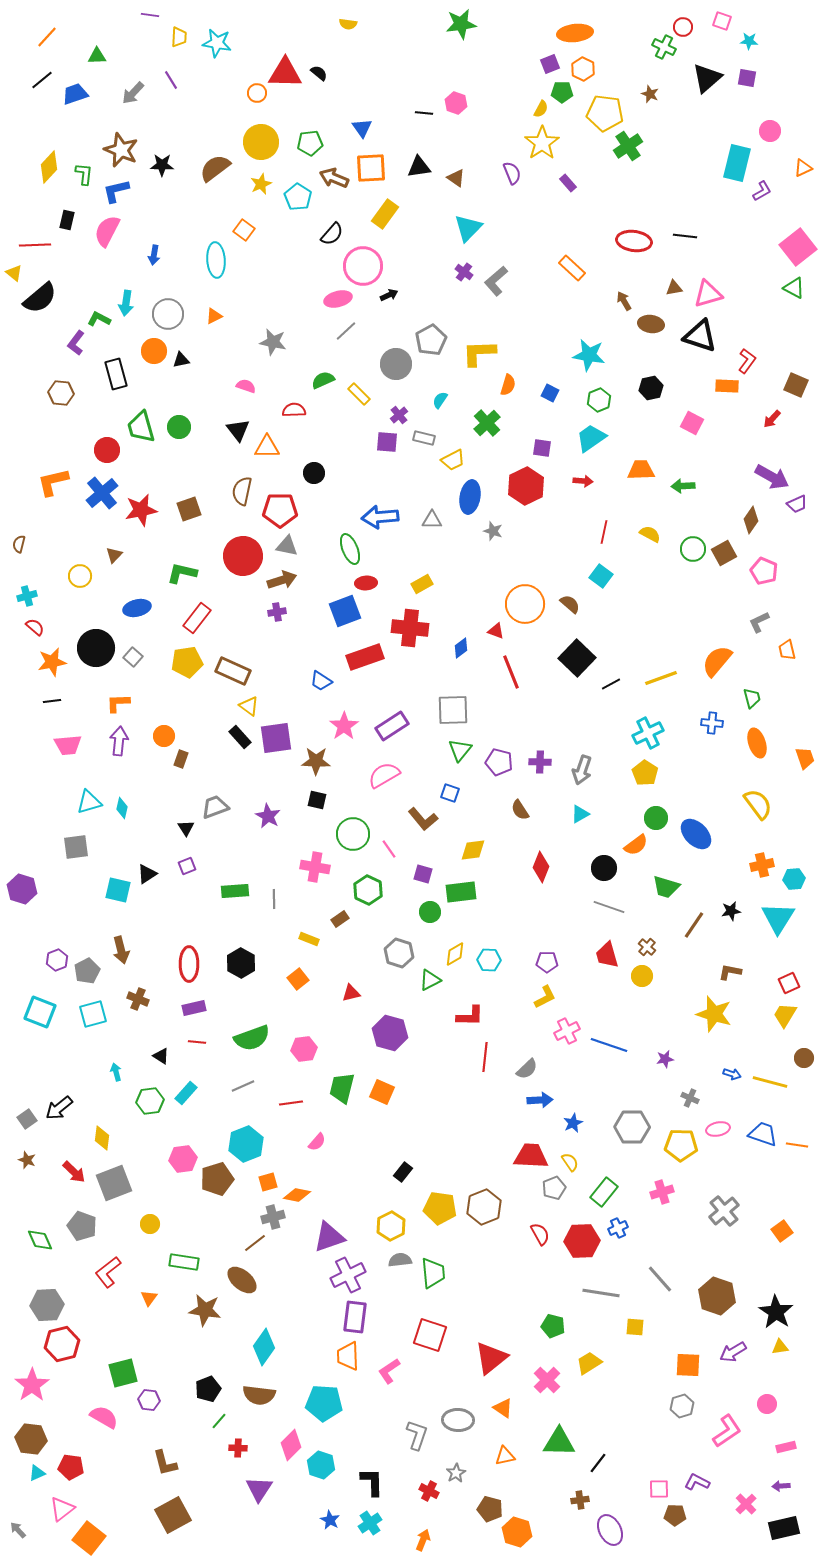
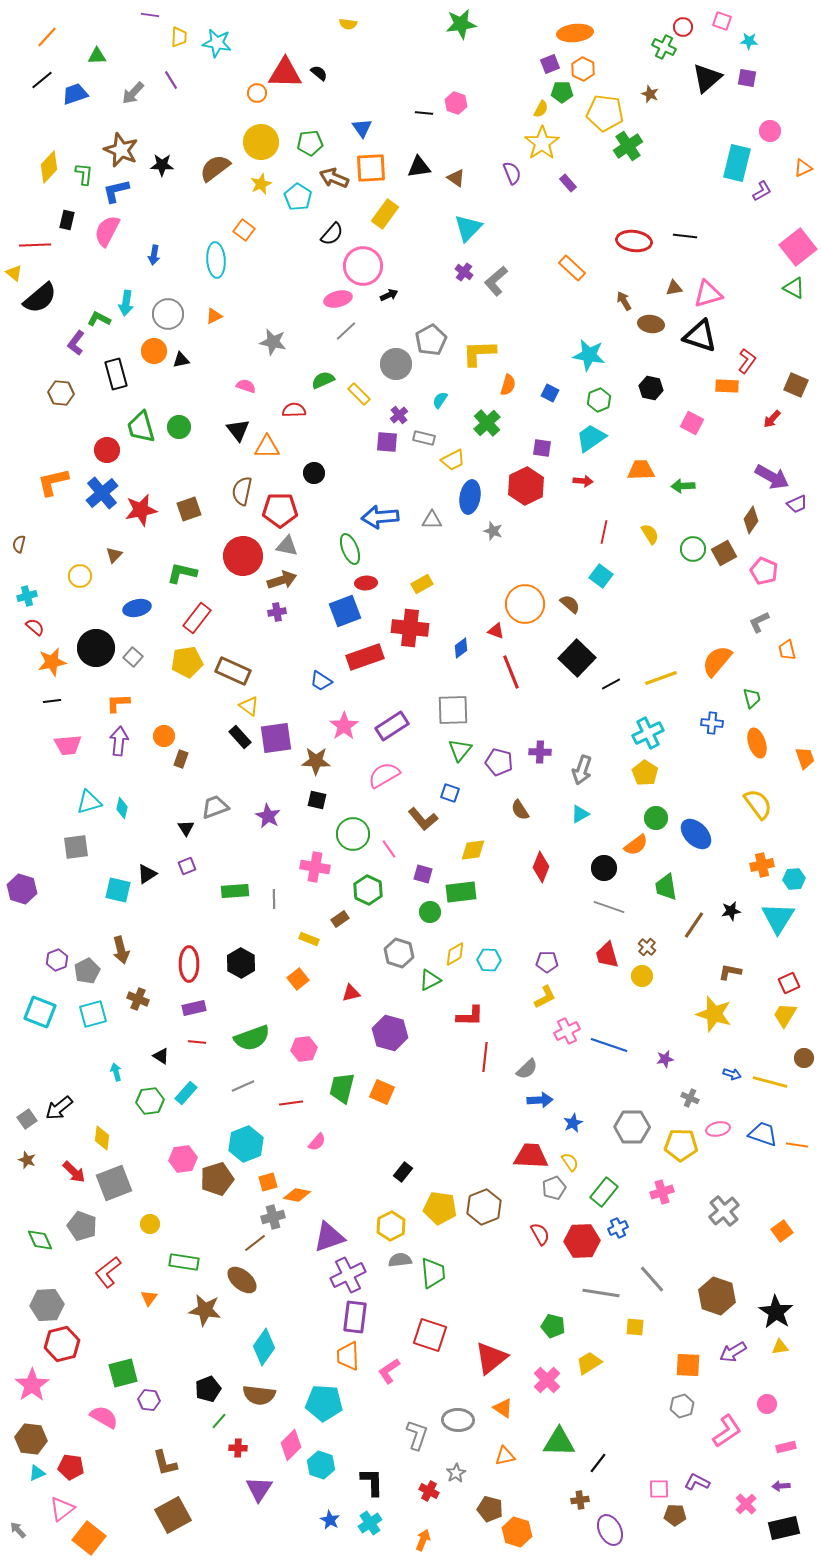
black hexagon at (651, 388): rotated 25 degrees clockwise
yellow semicircle at (650, 534): rotated 30 degrees clockwise
purple cross at (540, 762): moved 10 px up
green trapezoid at (666, 887): rotated 64 degrees clockwise
gray line at (660, 1279): moved 8 px left
